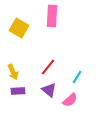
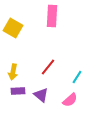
yellow square: moved 6 px left
yellow arrow: rotated 35 degrees clockwise
purple triangle: moved 8 px left, 5 px down
